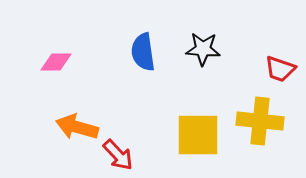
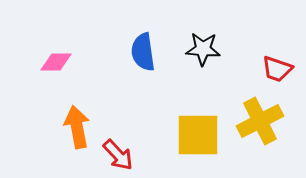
red trapezoid: moved 3 px left
yellow cross: rotated 33 degrees counterclockwise
orange arrow: rotated 63 degrees clockwise
